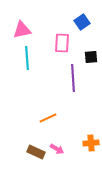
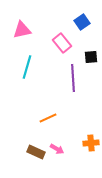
pink rectangle: rotated 42 degrees counterclockwise
cyan line: moved 9 px down; rotated 20 degrees clockwise
